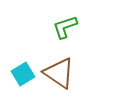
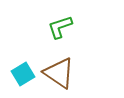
green L-shape: moved 5 px left
